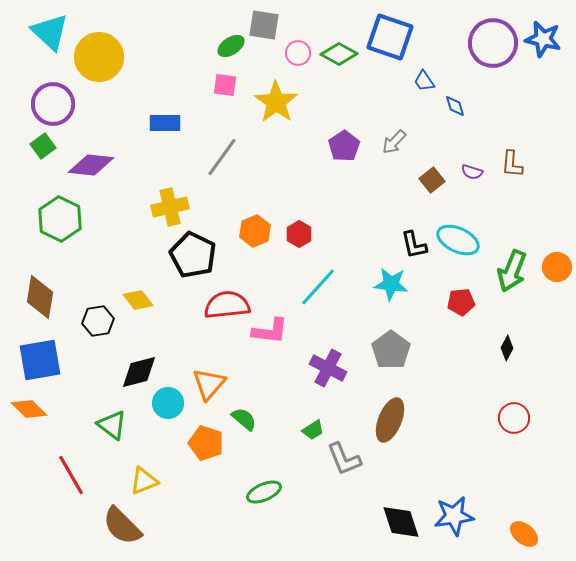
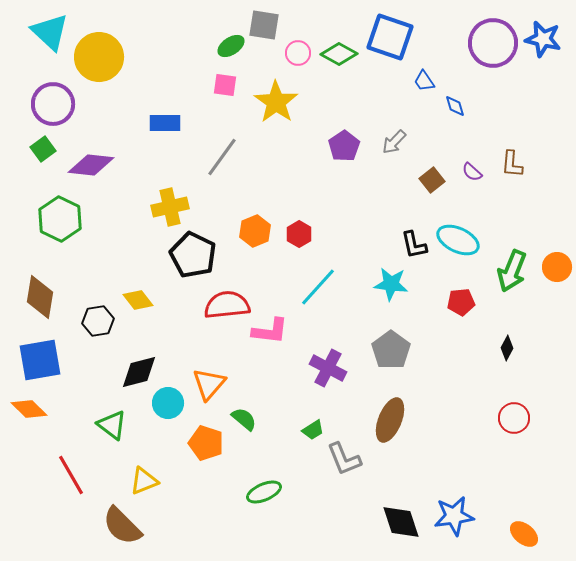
green square at (43, 146): moved 3 px down
purple semicircle at (472, 172): rotated 25 degrees clockwise
